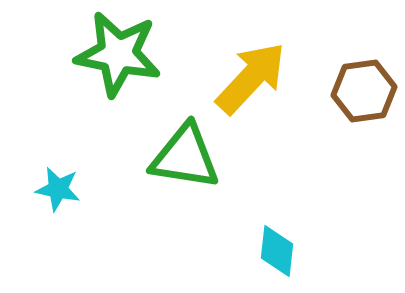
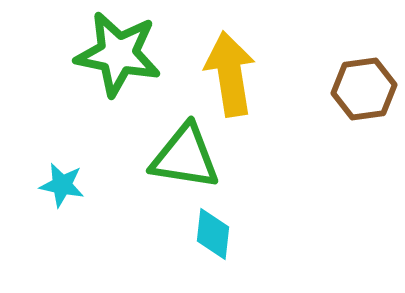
yellow arrow: moved 21 px left, 4 px up; rotated 52 degrees counterclockwise
brown hexagon: moved 2 px up
cyan star: moved 4 px right, 4 px up
cyan diamond: moved 64 px left, 17 px up
